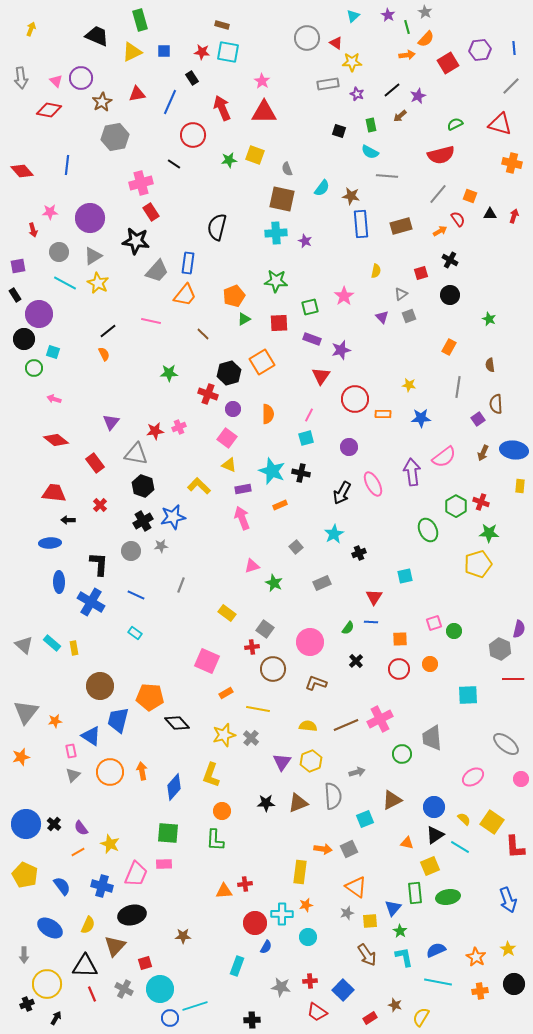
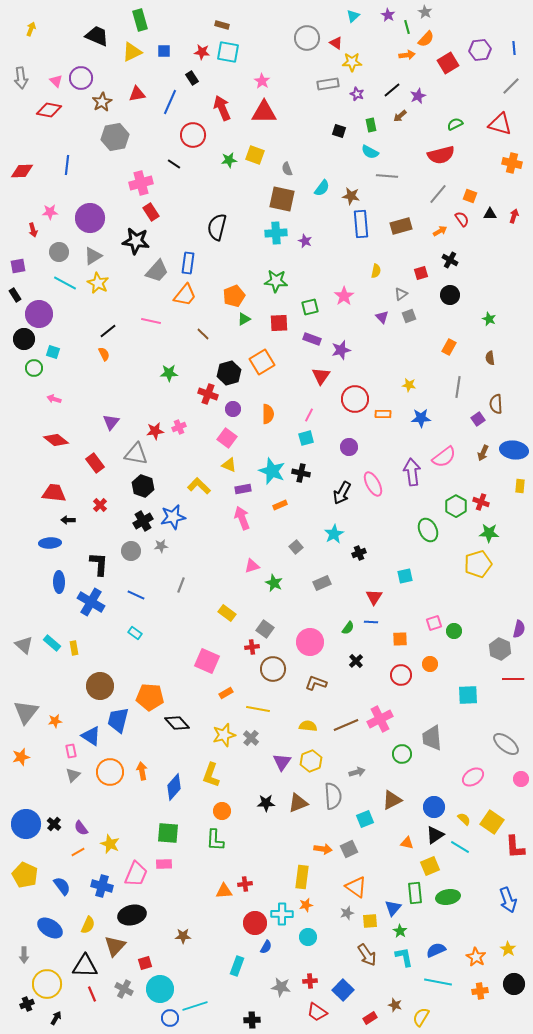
red diamond at (22, 171): rotated 50 degrees counterclockwise
red semicircle at (458, 219): moved 4 px right
brown semicircle at (490, 365): moved 7 px up
red circle at (399, 669): moved 2 px right, 6 px down
yellow rectangle at (300, 872): moved 2 px right, 5 px down
